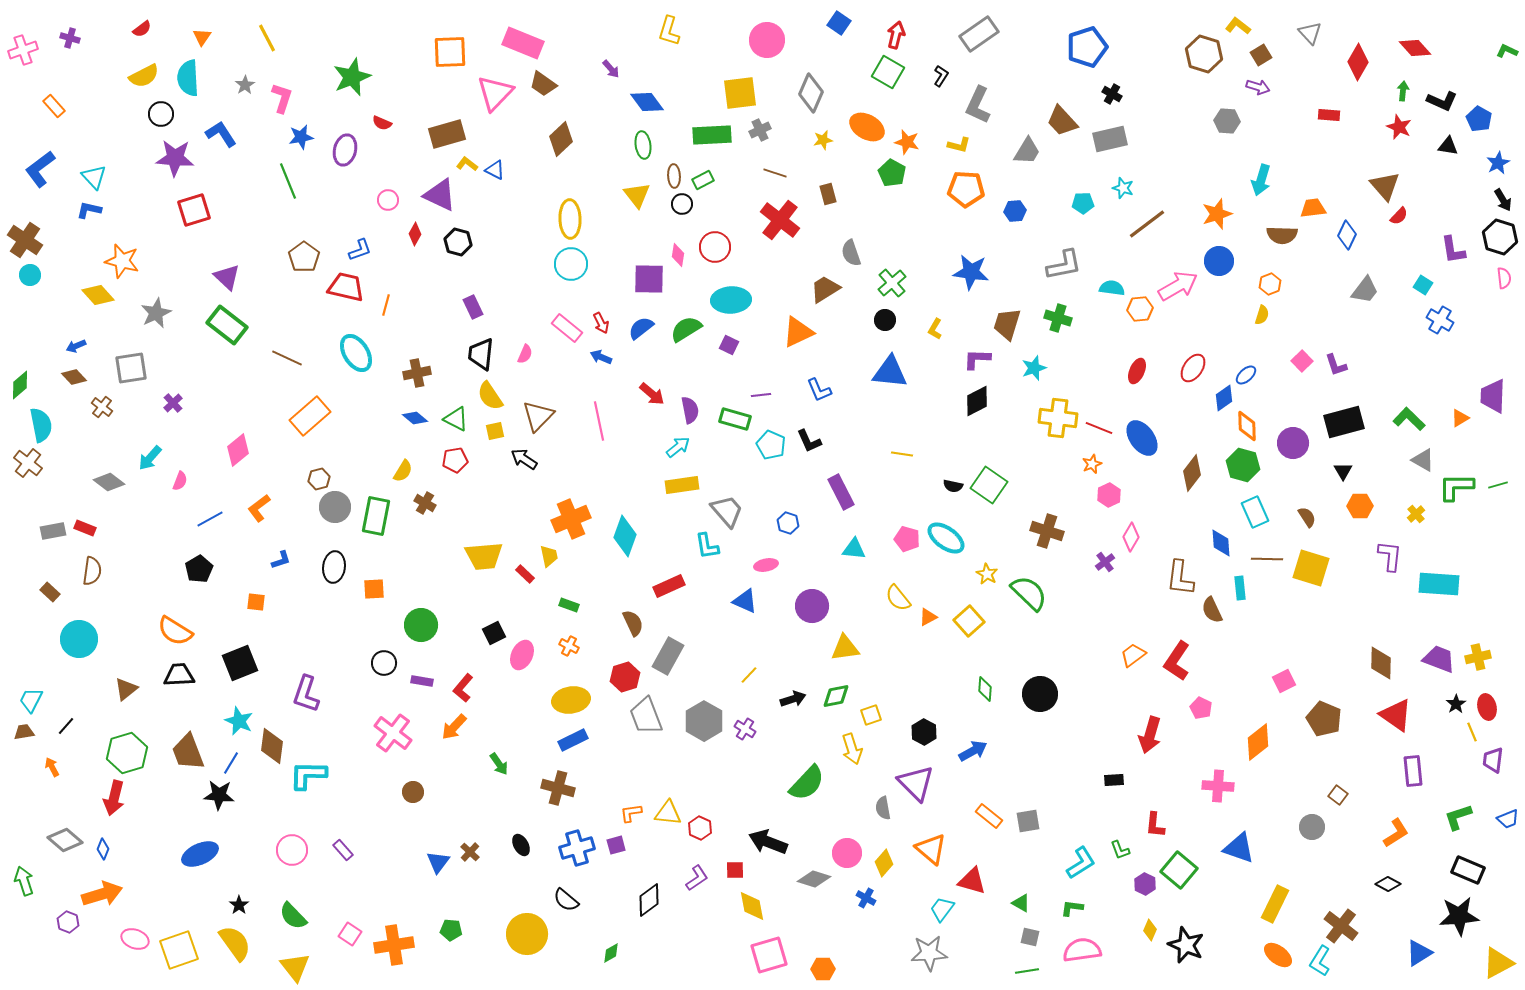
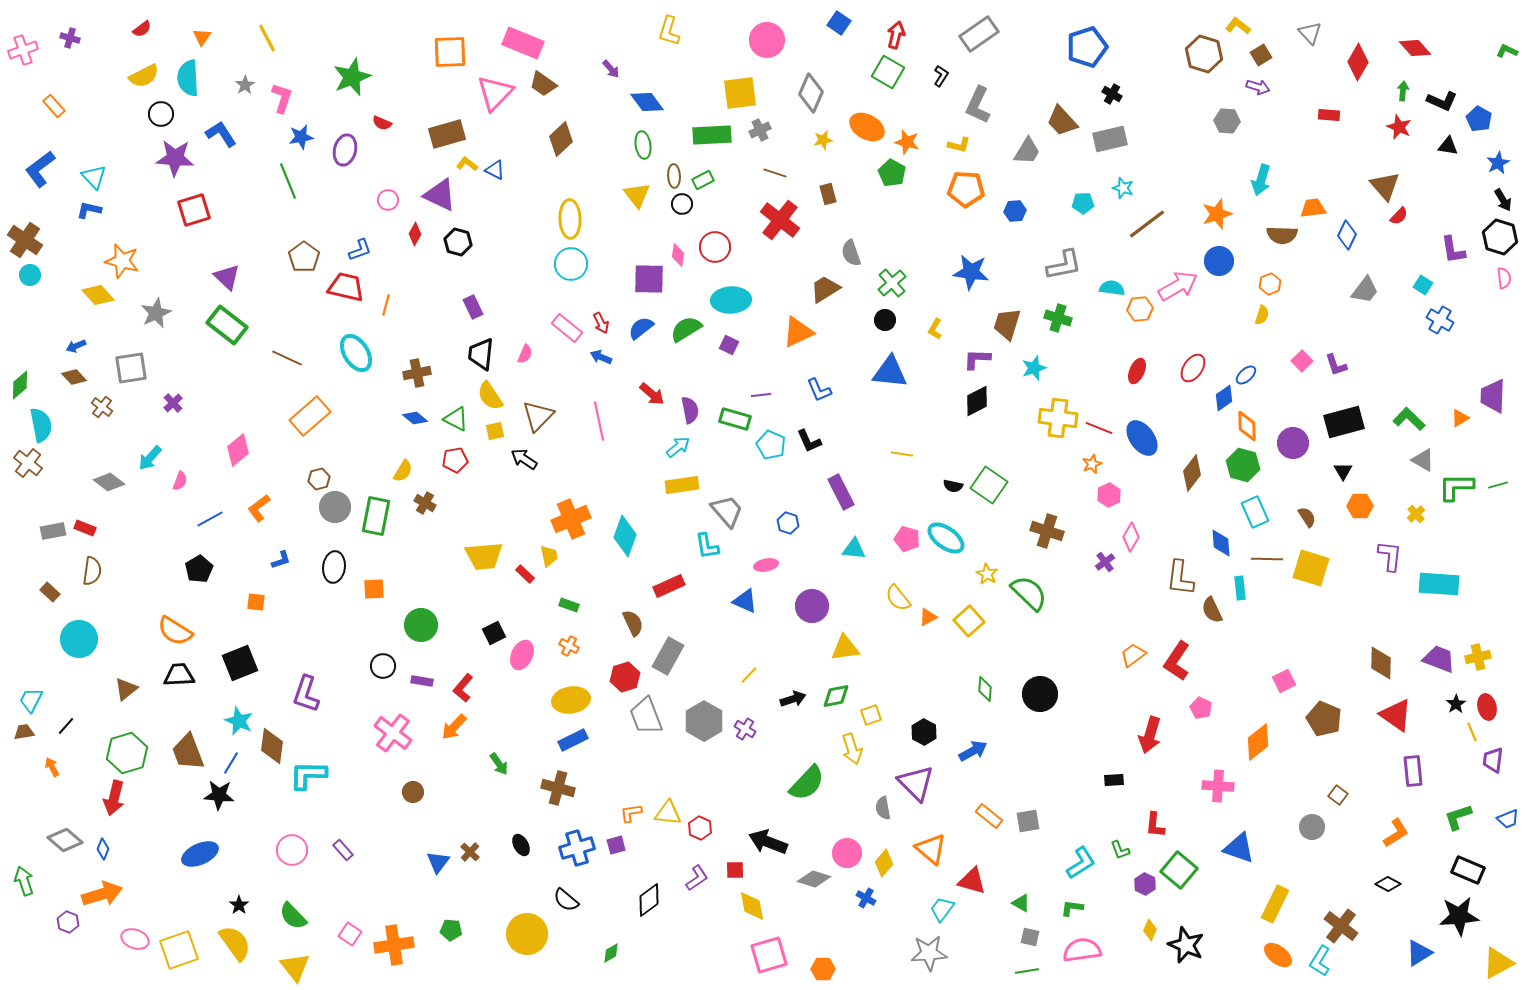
black circle at (384, 663): moved 1 px left, 3 px down
